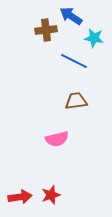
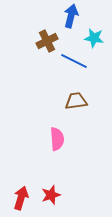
blue arrow: rotated 70 degrees clockwise
brown cross: moved 1 px right, 11 px down; rotated 20 degrees counterclockwise
pink semicircle: rotated 80 degrees counterclockwise
red arrow: moved 1 px right, 1 px down; rotated 65 degrees counterclockwise
